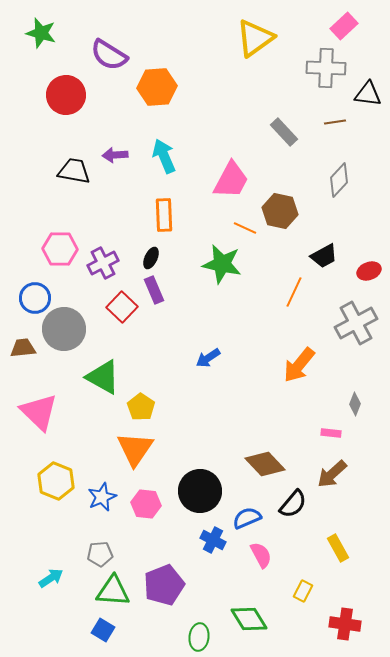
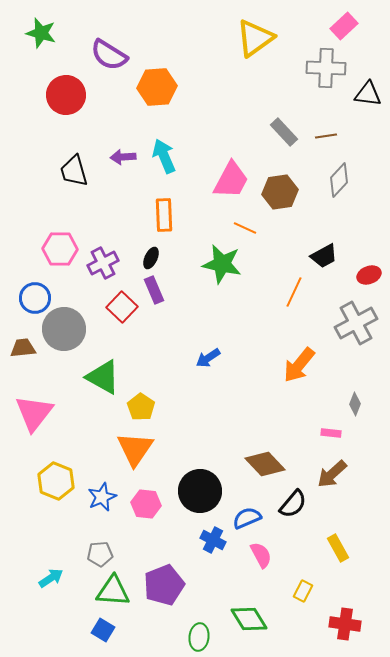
brown line at (335, 122): moved 9 px left, 14 px down
purple arrow at (115, 155): moved 8 px right, 2 px down
black trapezoid at (74, 171): rotated 116 degrees counterclockwise
brown hexagon at (280, 211): moved 19 px up; rotated 20 degrees counterclockwise
red ellipse at (369, 271): moved 4 px down
pink triangle at (39, 412): moved 5 px left, 1 px down; rotated 24 degrees clockwise
